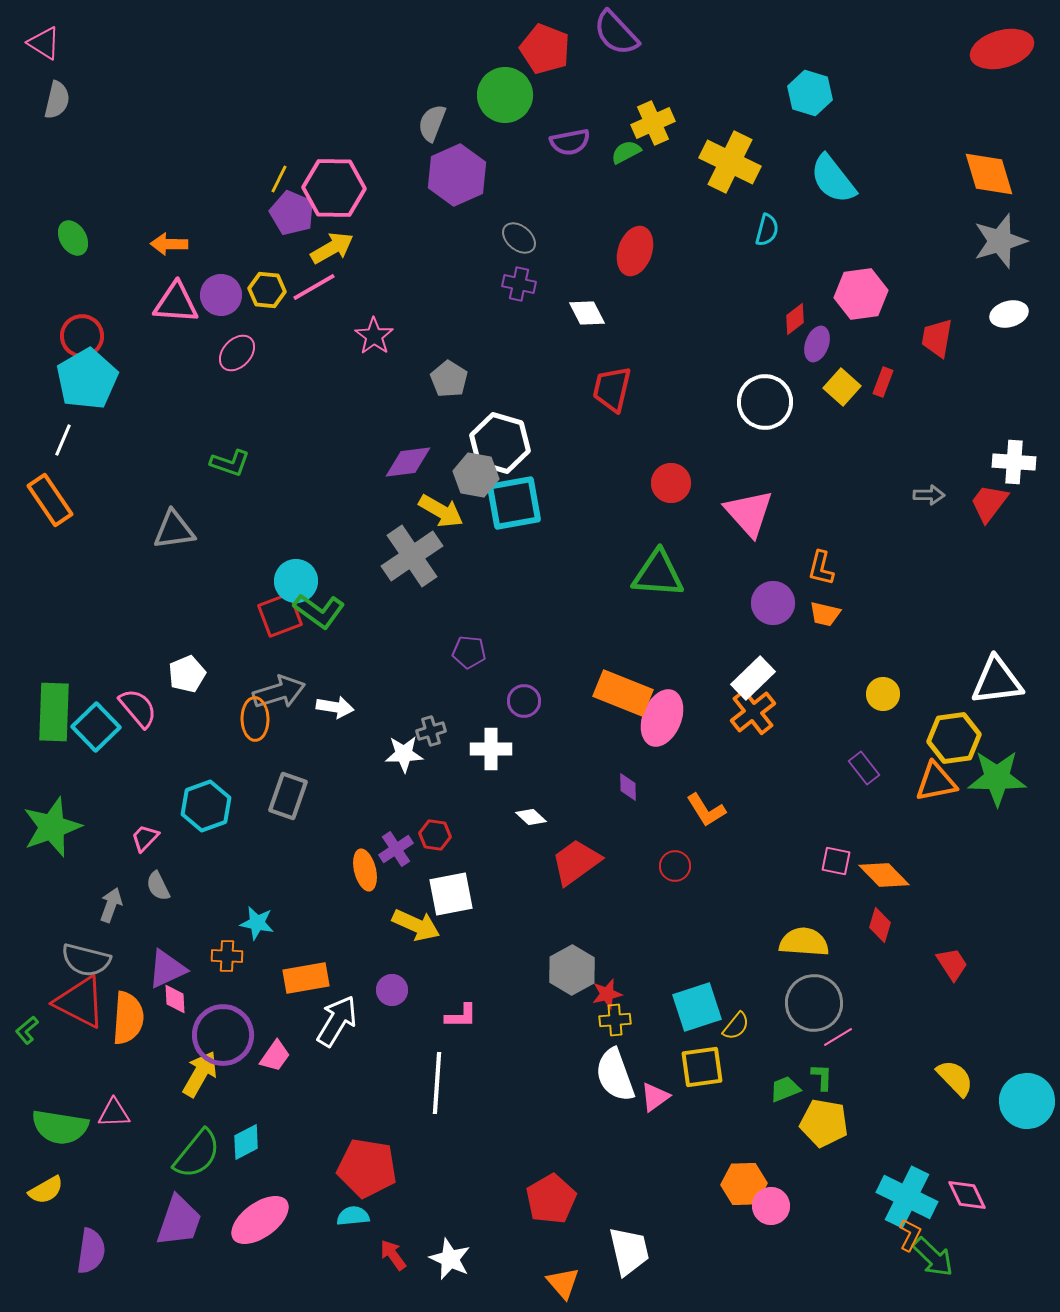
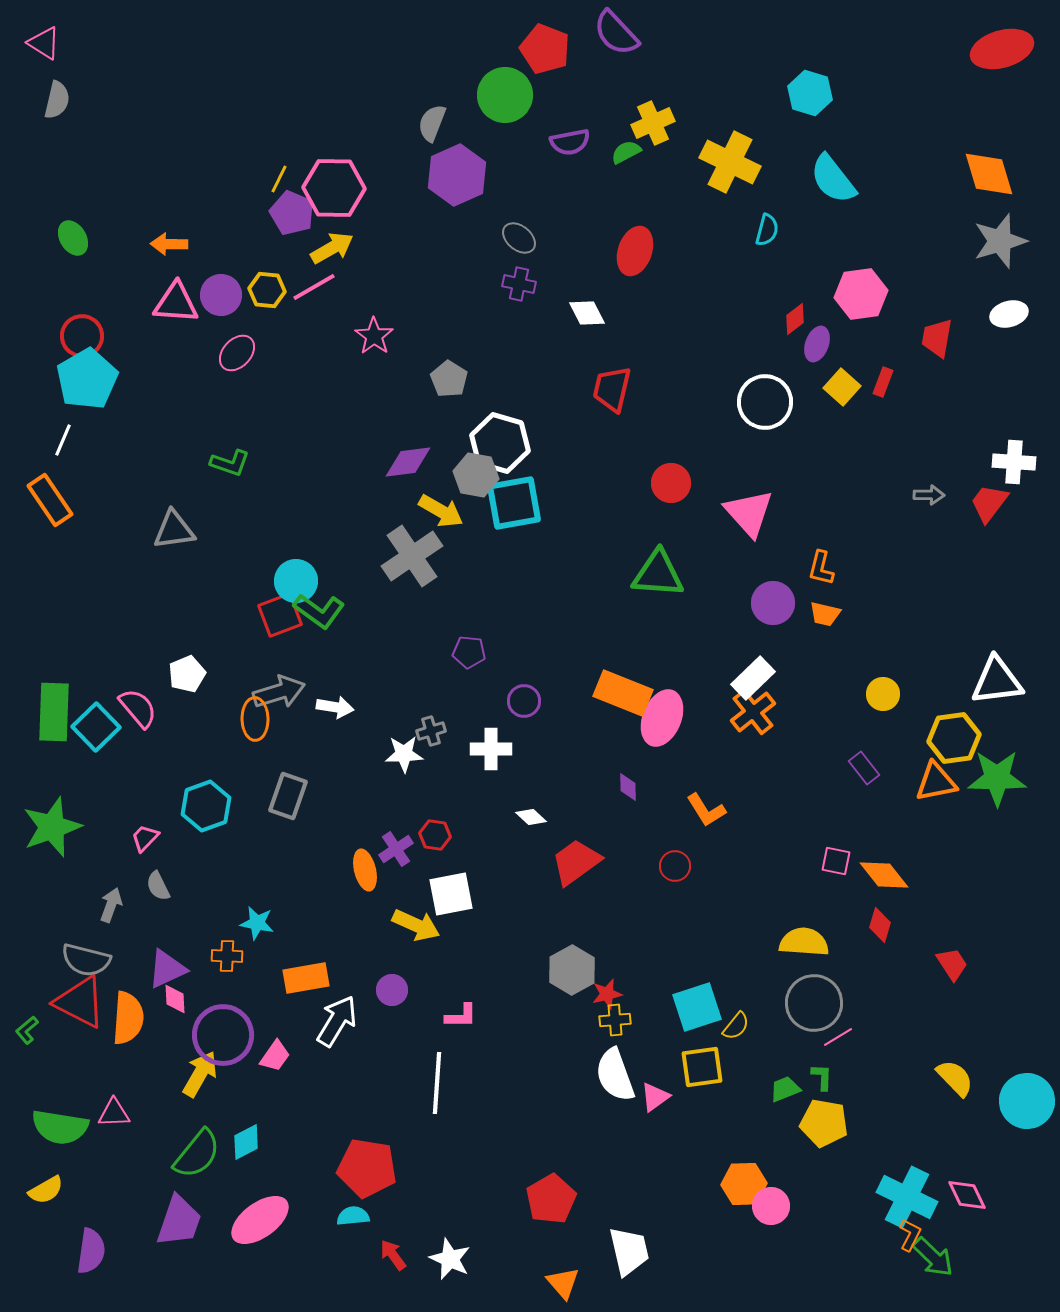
orange diamond at (884, 875): rotated 6 degrees clockwise
